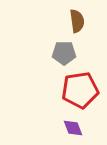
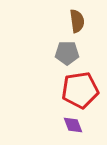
gray pentagon: moved 3 px right
purple diamond: moved 3 px up
